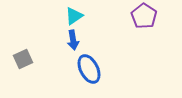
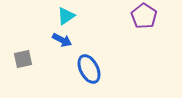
cyan triangle: moved 8 px left
blue arrow: moved 11 px left; rotated 54 degrees counterclockwise
gray square: rotated 12 degrees clockwise
